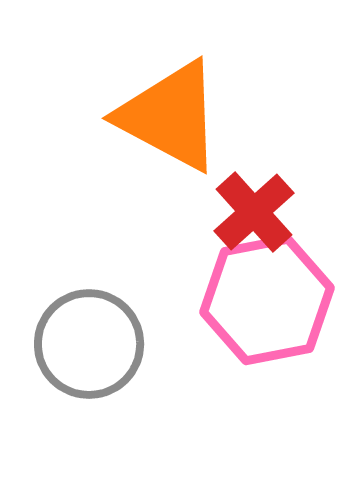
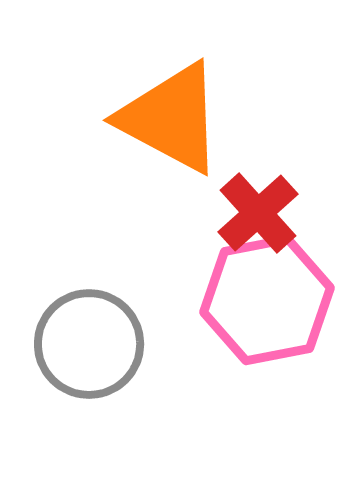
orange triangle: moved 1 px right, 2 px down
red cross: moved 4 px right, 1 px down
